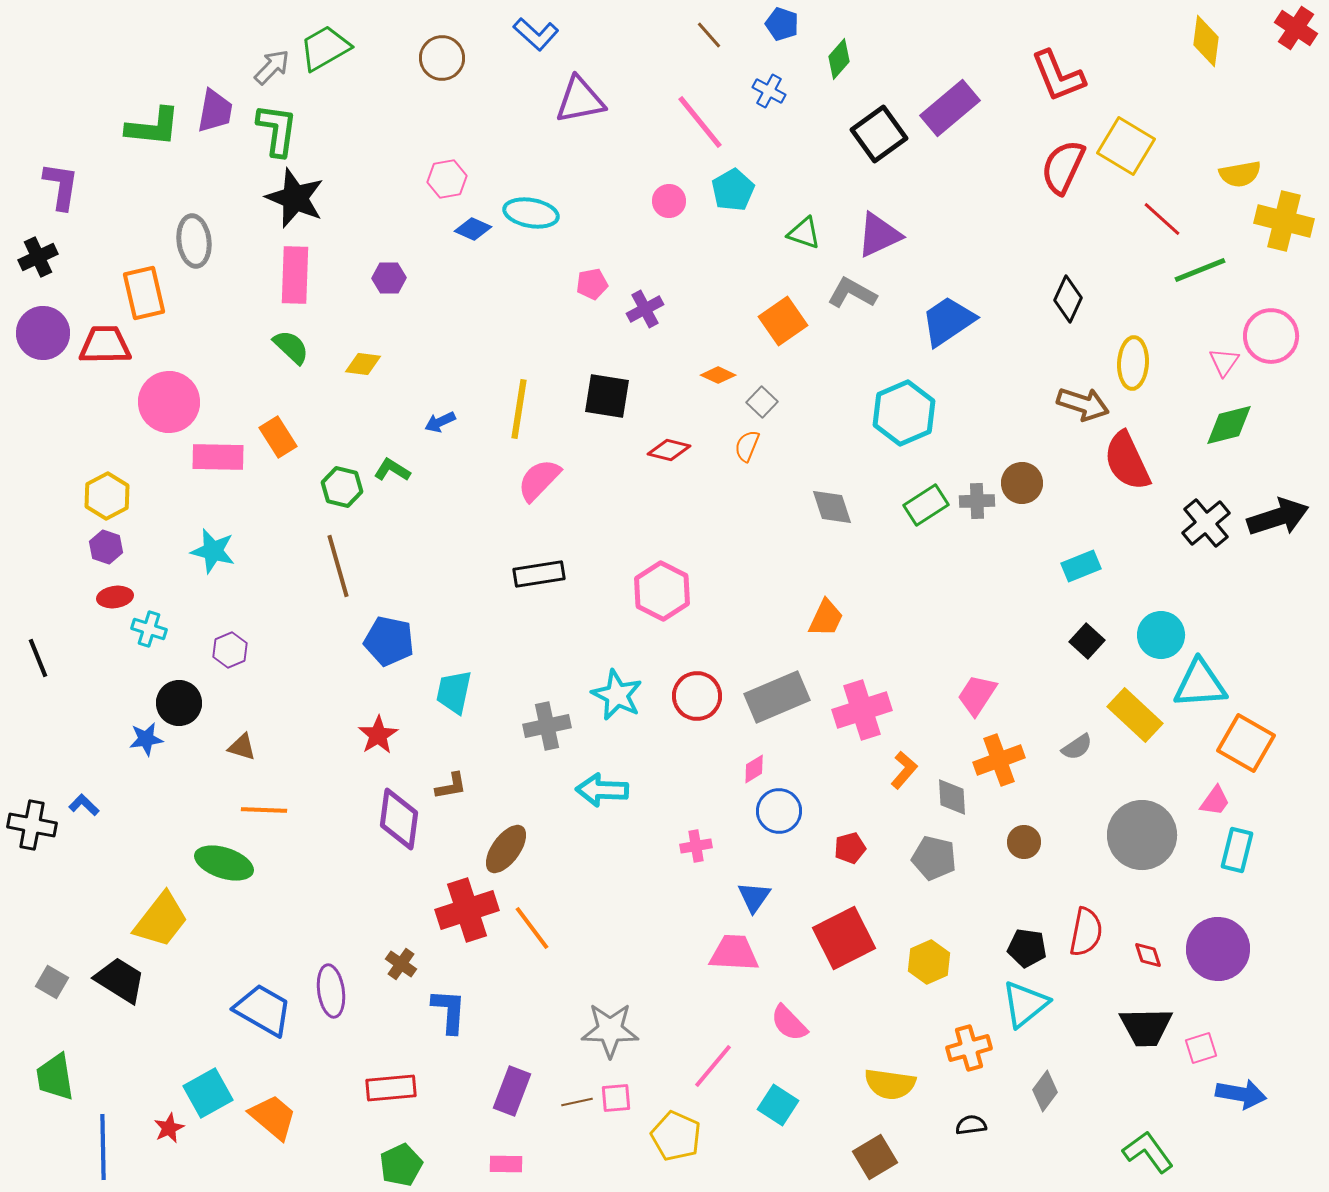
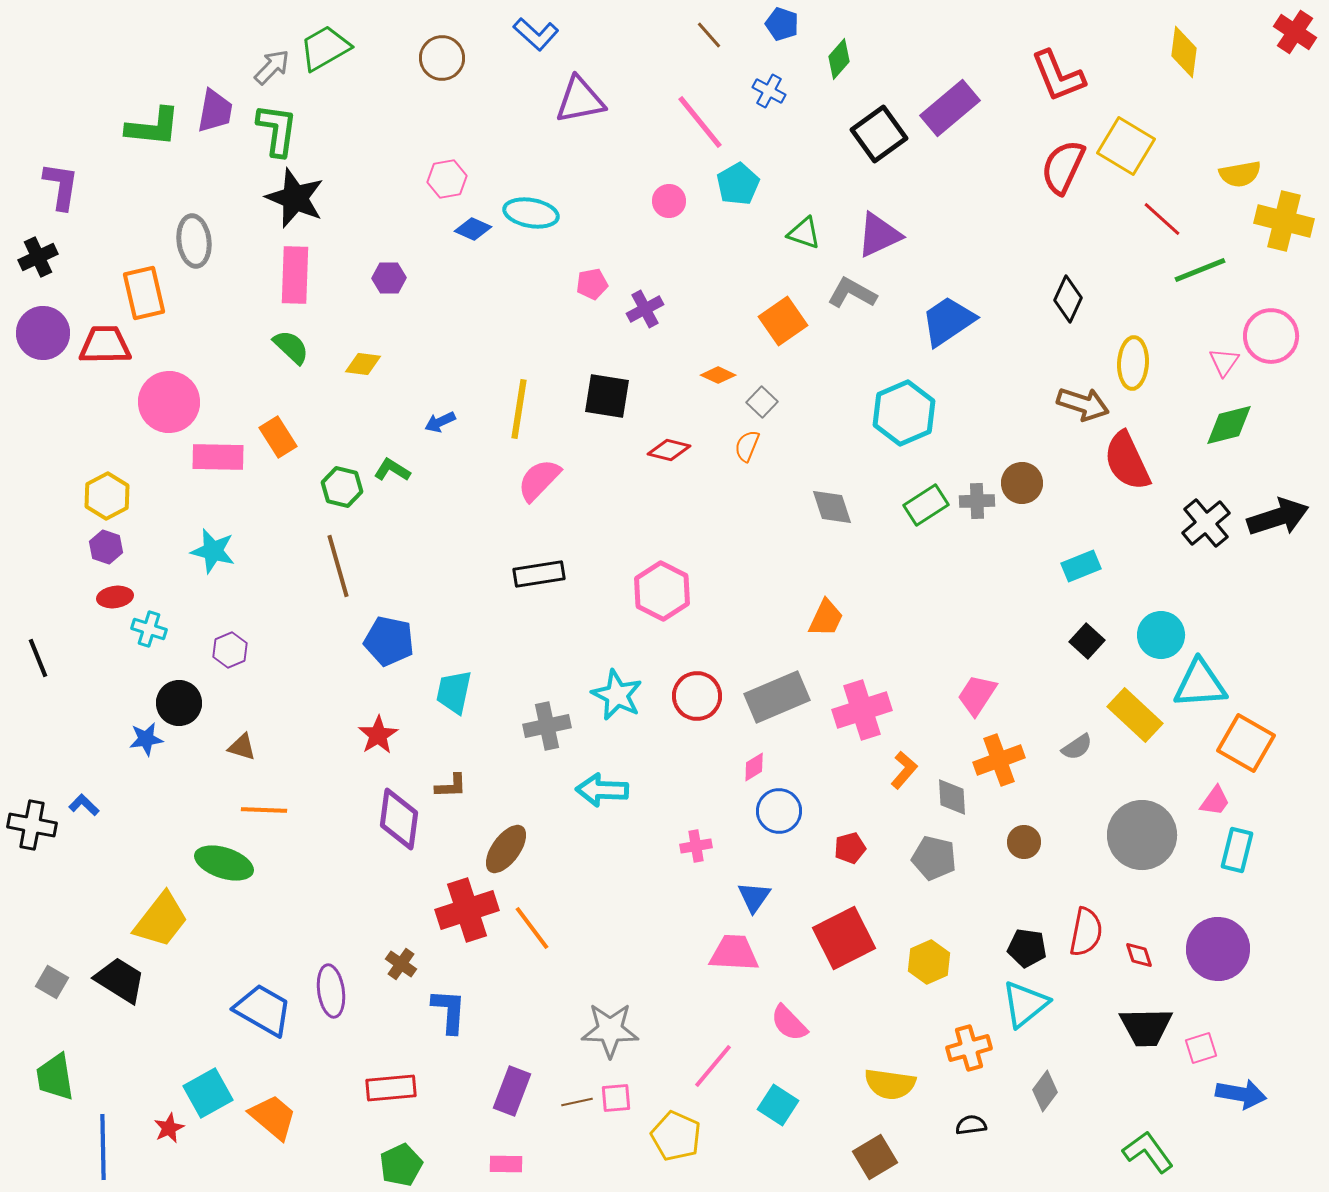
red cross at (1296, 28): moved 1 px left, 4 px down
yellow diamond at (1206, 41): moved 22 px left, 11 px down
cyan pentagon at (733, 190): moved 5 px right, 6 px up
pink diamond at (754, 769): moved 2 px up
brown L-shape at (451, 786): rotated 8 degrees clockwise
red diamond at (1148, 955): moved 9 px left
